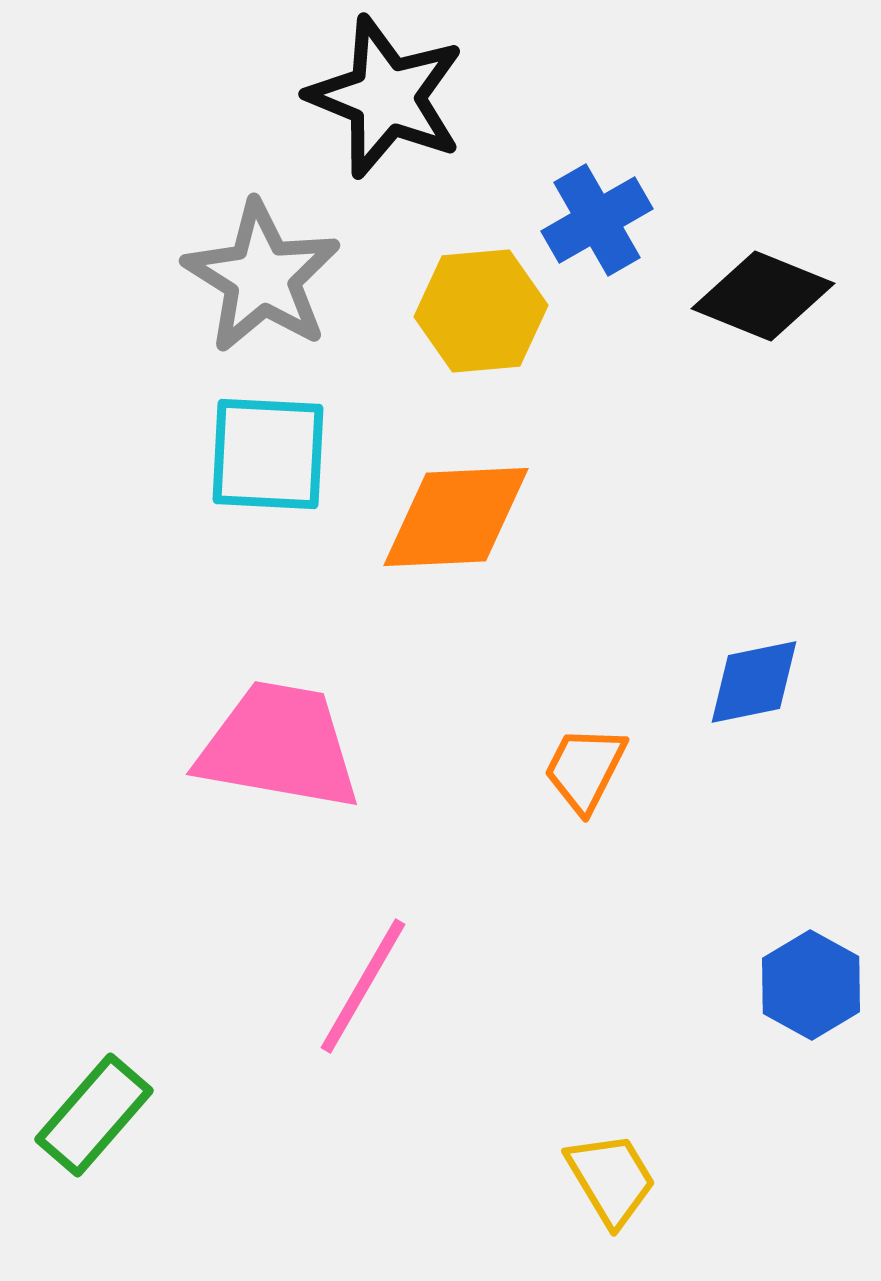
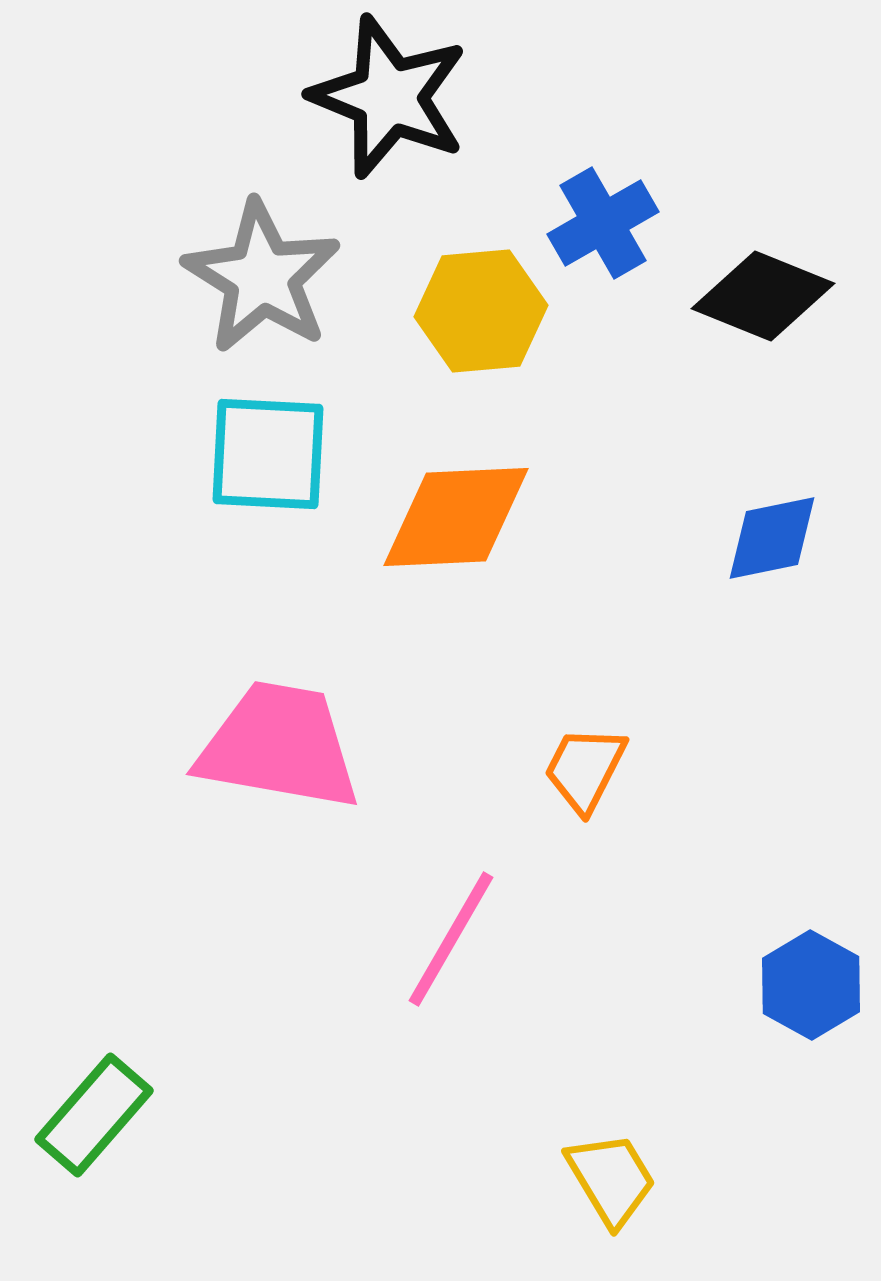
black star: moved 3 px right
blue cross: moved 6 px right, 3 px down
blue diamond: moved 18 px right, 144 px up
pink line: moved 88 px right, 47 px up
